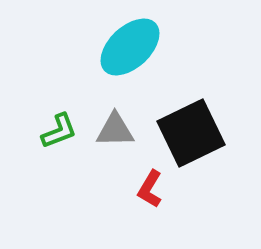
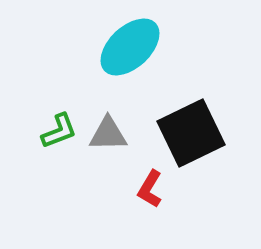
gray triangle: moved 7 px left, 4 px down
